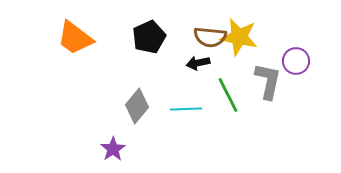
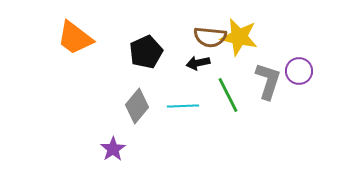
black pentagon: moved 3 px left, 15 px down
purple circle: moved 3 px right, 10 px down
gray L-shape: rotated 6 degrees clockwise
cyan line: moved 3 px left, 3 px up
